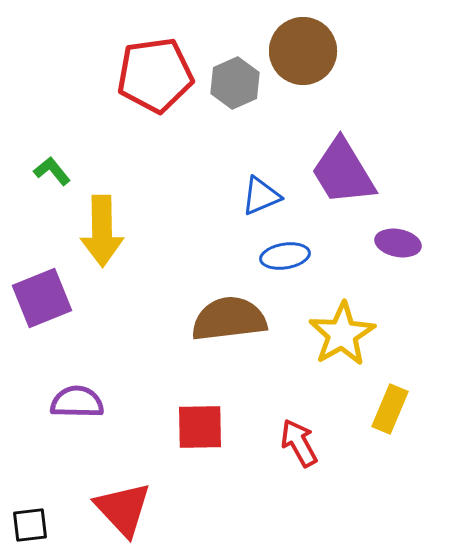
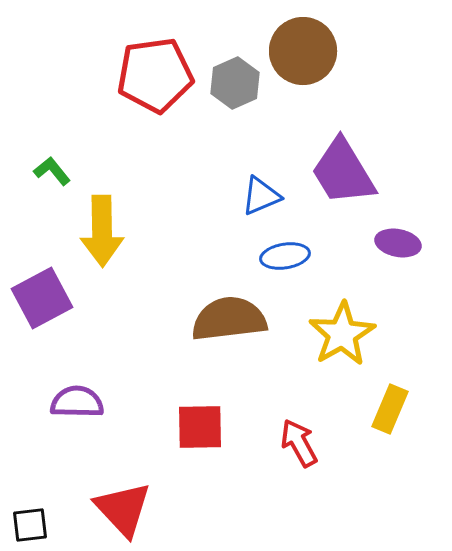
purple square: rotated 6 degrees counterclockwise
